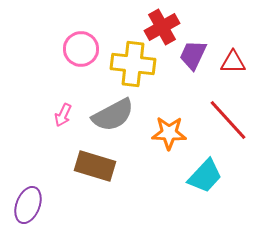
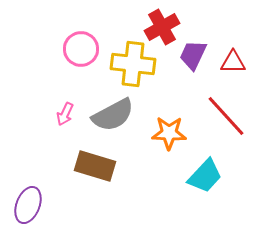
pink arrow: moved 2 px right, 1 px up
red line: moved 2 px left, 4 px up
